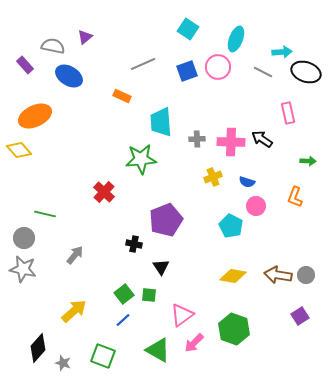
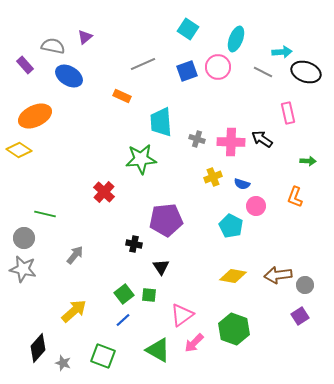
gray cross at (197, 139): rotated 21 degrees clockwise
yellow diamond at (19, 150): rotated 15 degrees counterclockwise
blue semicircle at (247, 182): moved 5 px left, 2 px down
purple pentagon at (166, 220): rotated 16 degrees clockwise
brown arrow at (278, 275): rotated 16 degrees counterclockwise
gray circle at (306, 275): moved 1 px left, 10 px down
